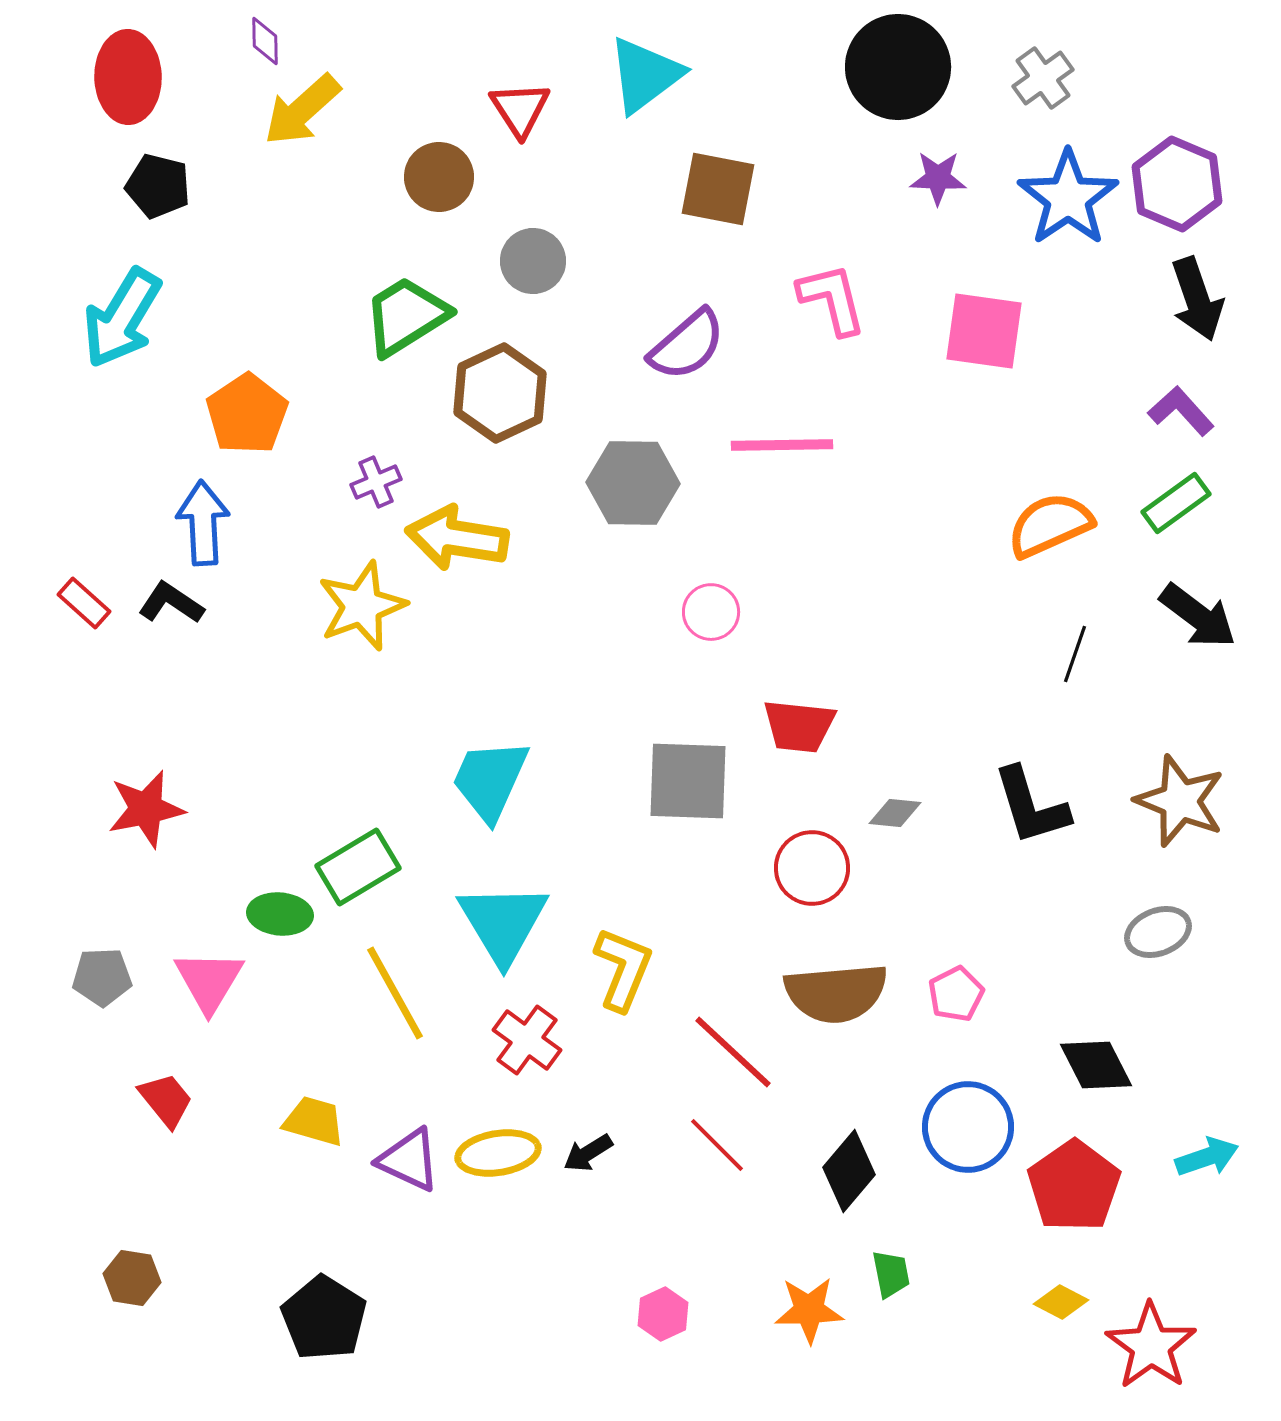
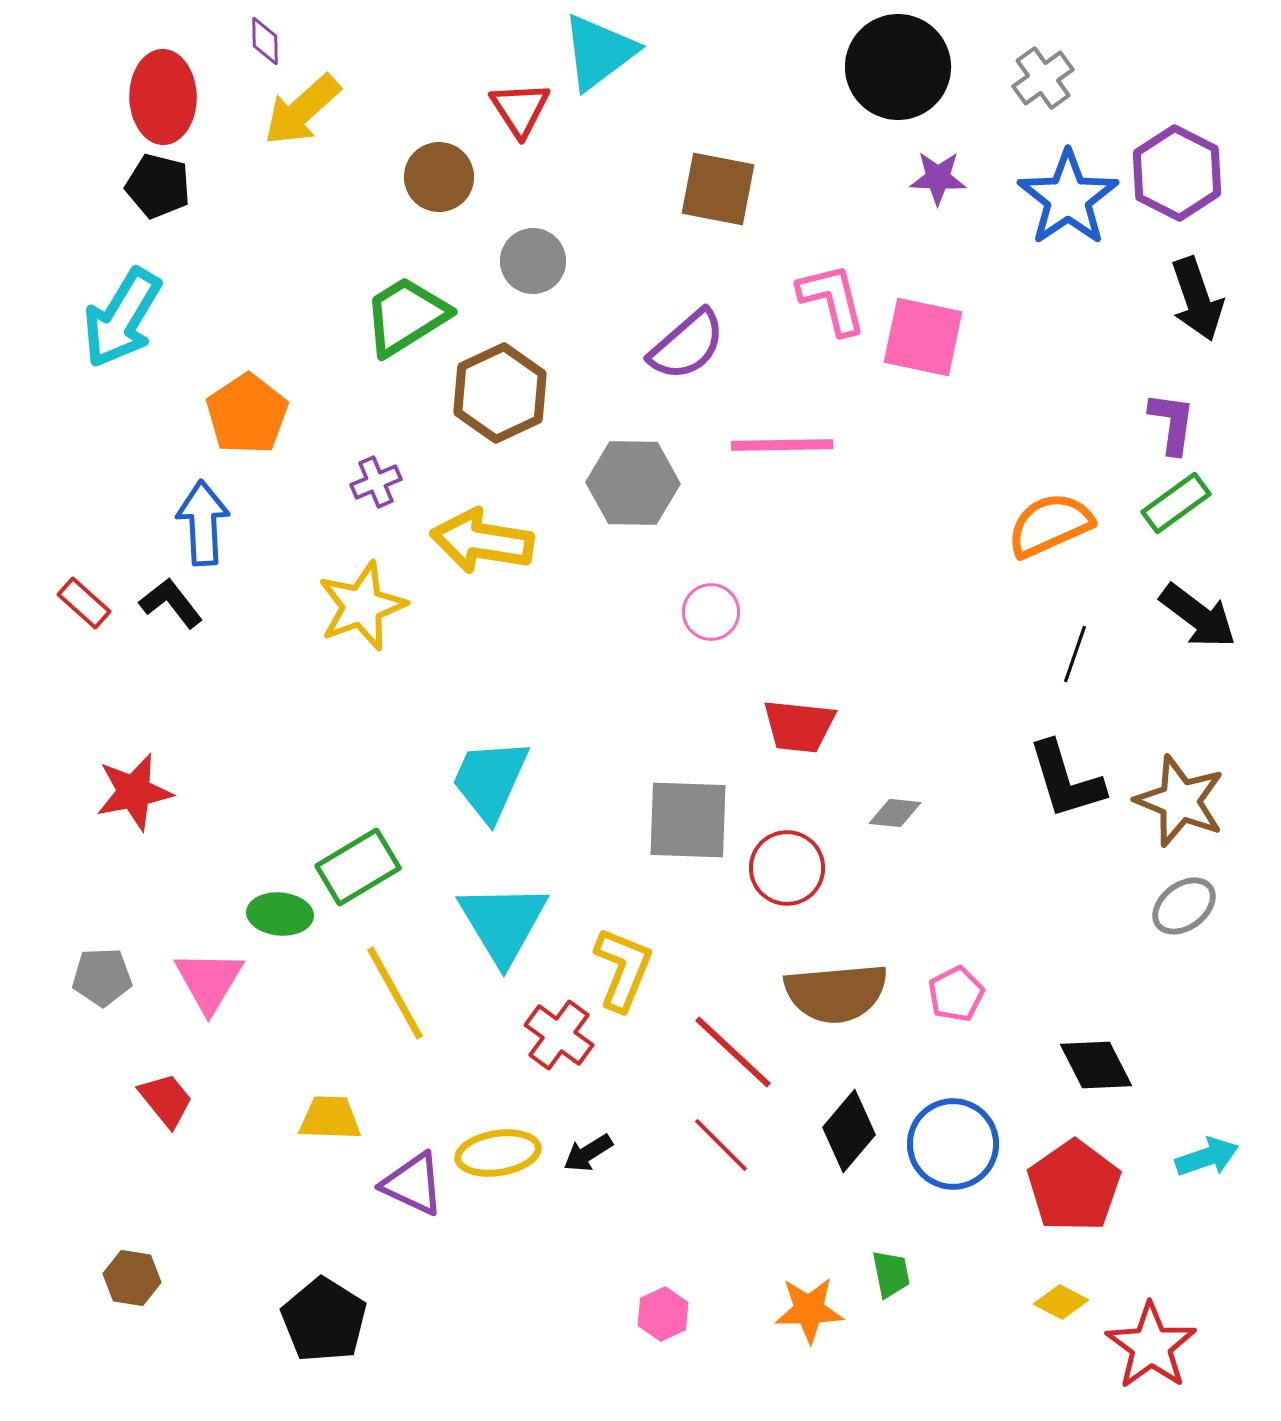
cyan triangle at (645, 75): moved 46 px left, 23 px up
red ellipse at (128, 77): moved 35 px right, 20 px down
purple hexagon at (1177, 184): moved 11 px up; rotated 4 degrees clockwise
pink square at (984, 331): moved 61 px left, 6 px down; rotated 4 degrees clockwise
purple L-shape at (1181, 411): moved 9 px left, 12 px down; rotated 50 degrees clockwise
yellow arrow at (457, 538): moved 25 px right, 3 px down
black L-shape at (171, 603): rotated 18 degrees clockwise
gray square at (688, 781): moved 39 px down
black L-shape at (1031, 806): moved 35 px right, 26 px up
red star at (146, 809): moved 12 px left, 17 px up
red circle at (812, 868): moved 25 px left
gray ellipse at (1158, 932): moved 26 px right, 26 px up; rotated 16 degrees counterclockwise
red cross at (527, 1040): moved 32 px right, 5 px up
yellow trapezoid at (314, 1121): moved 16 px right, 3 px up; rotated 14 degrees counterclockwise
blue circle at (968, 1127): moved 15 px left, 17 px down
red line at (717, 1145): moved 4 px right
purple triangle at (409, 1160): moved 4 px right, 24 px down
black diamond at (849, 1171): moved 40 px up
black pentagon at (324, 1318): moved 2 px down
